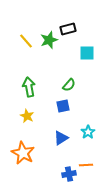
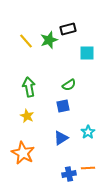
green semicircle: rotated 16 degrees clockwise
orange line: moved 2 px right, 3 px down
